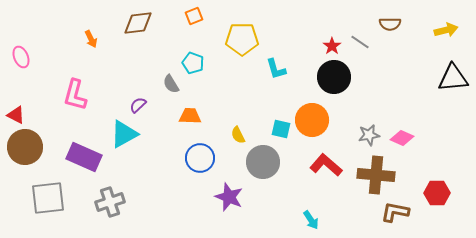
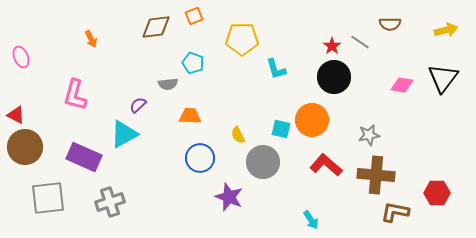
brown diamond: moved 18 px right, 4 px down
black triangle: moved 10 px left; rotated 48 degrees counterclockwise
gray semicircle: moved 3 px left; rotated 66 degrees counterclockwise
pink diamond: moved 53 px up; rotated 15 degrees counterclockwise
